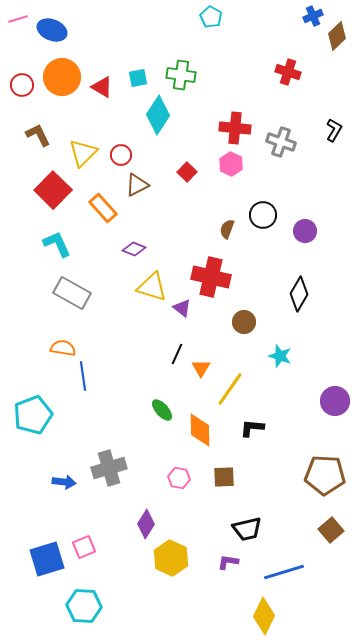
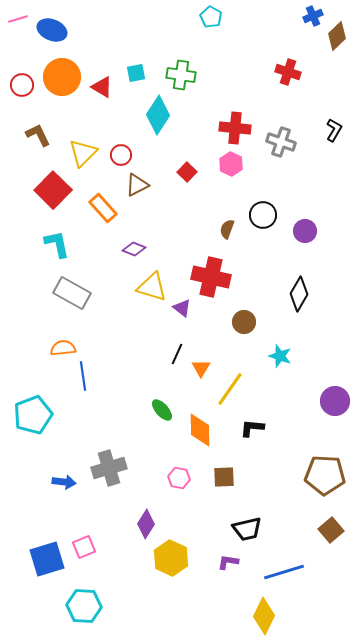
cyan square at (138, 78): moved 2 px left, 5 px up
cyan L-shape at (57, 244): rotated 12 degrees clockwise
orange semicircle at (63, 348): rotated 15 degrees counterclockwise
